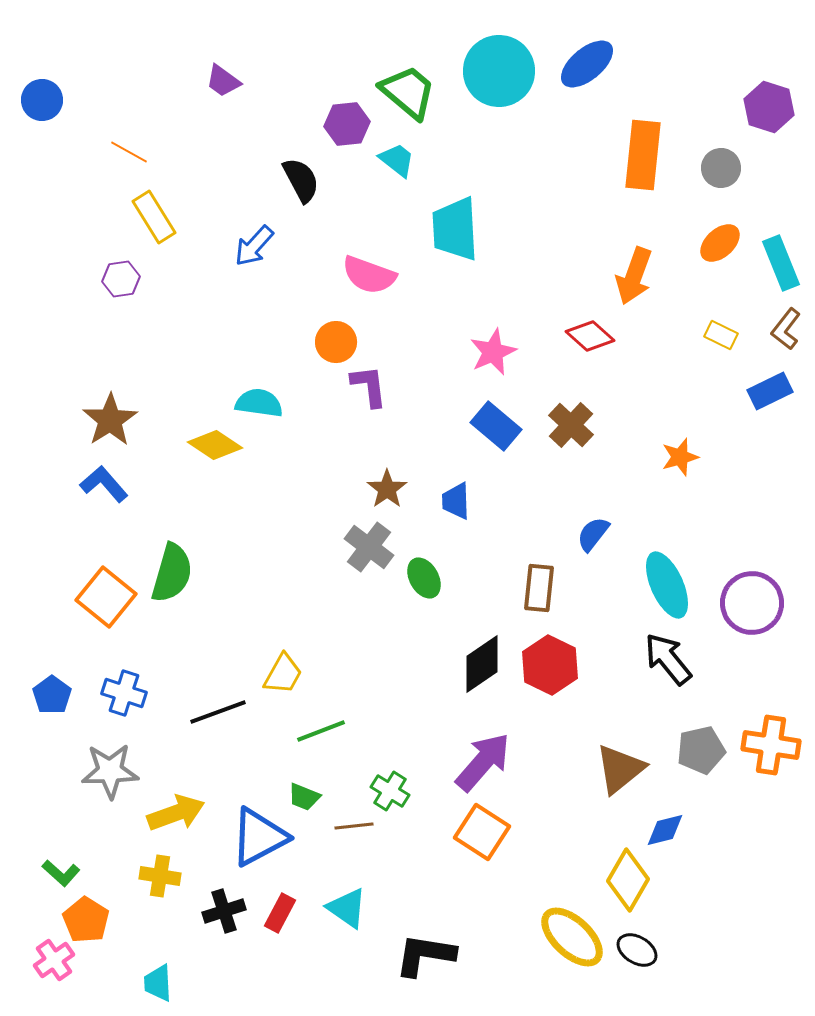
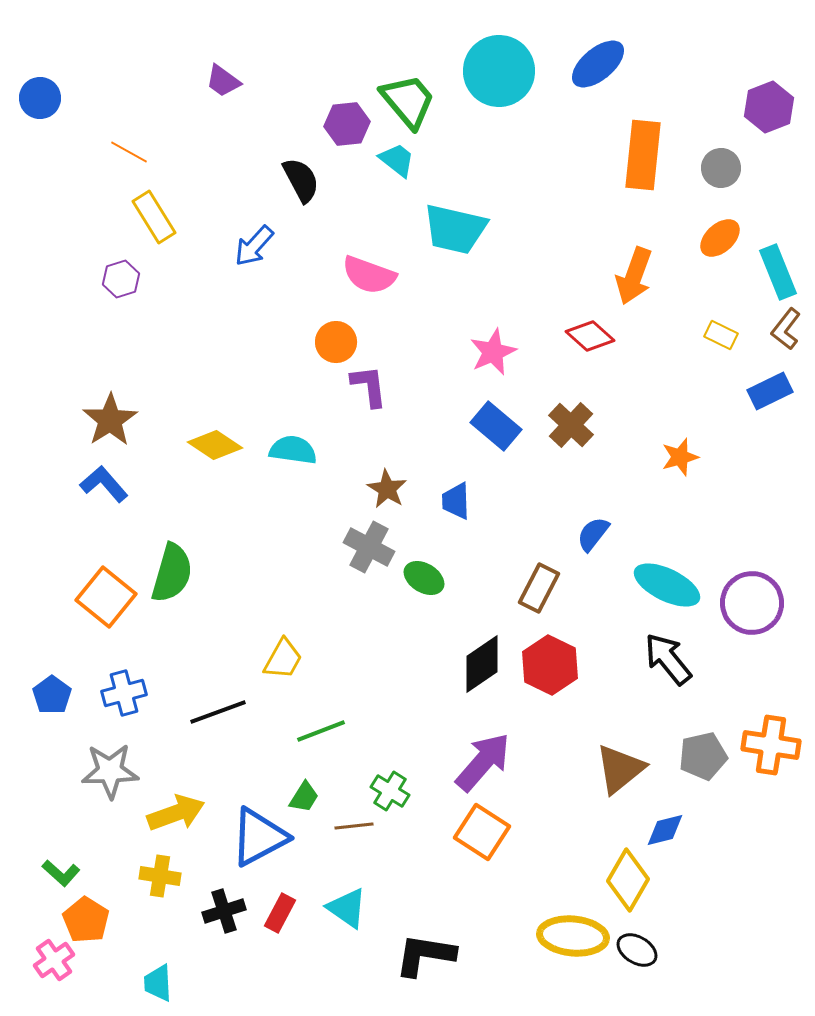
blue ellipse at (587, 64): moved 11 px right
green trapezoid at (408, 92): moved 9 px down; rotated 10 degrees clockwise
blue circle at (42, 100): moved 2 px left, 2 px up
purple hexagon at (769, 107): rotated 21 degrees clockwise
cyan trapezoid at (455, 229): rotated 74 degrees counterclockwise
orange ellipse at (720, 243): moved 5 px up
cyan rectangle at (781, 263): moved 3 px left, 9 px down
purple hexagon at (121, 279): rotated 9 degrees counterclockwise
cyan semicircle at (259, 403): moved 34 px right, 47 px down
brown star at (387, 489): rotated 6 degrees counterclockwise
gray cross at (369, 547): rotated 9 degrees counterclockwise
green ellipse at (424, 578): rotated 30 degrees counterclockwise
cyan ellipse at (667, 585): rotated 40 degrees counterclockwise
brown rectangle at (539, 588): rotated 21 degrees clockwise
yellow trapezoid at (283, 674): moved 15 px up
blue cross at (124, 693): rotated 33 degrees counterclockwise
gray pentagon at (701, 750): moved 2 px right, 6 px down
green trapezoid at (304, 797): rotated 80 degrees counterclockwise
yellow ellipse at (572, 937): moved 1 px right, 1 px up; rotated 38 degrees counterclockwise
